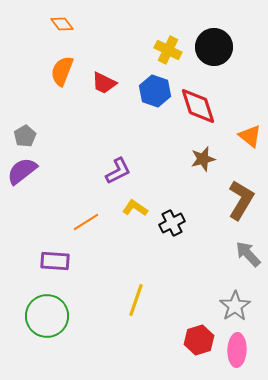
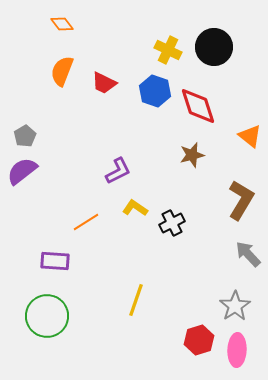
brown star: moved 11 px left, 4 px up
